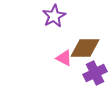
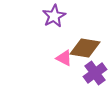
brown diamond: rotated 8 degrees clockwise
purple cross: rotated 10 degrees counterclockwise
